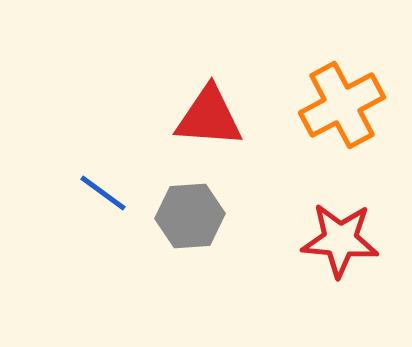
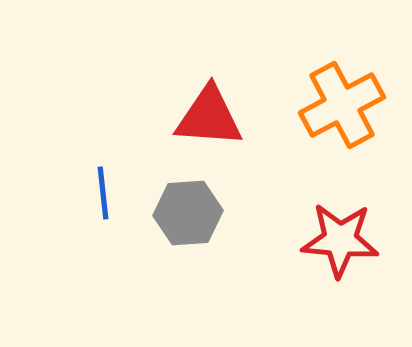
blue line: rotated 48 degrees clockwise
gray hexagon: moved 2 px left, 3 px up
